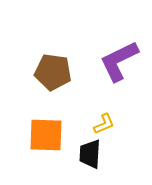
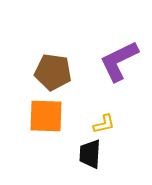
yellow L-shape: rotated 10 degrees clockwise
orange square: moved 19 px up
